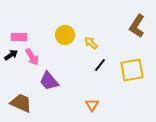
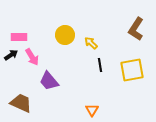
brown L-shape: moved 1 px left, 3 px down
black line: rotated 48 degrees counterclockwise
orange triangle: moved 5 px down
